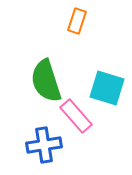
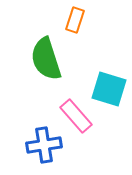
orange rectangle: moved 2 px left, 1 px up
green semicircle: moved 22 px up
cyan square: moved 2 px right, 1 px down
